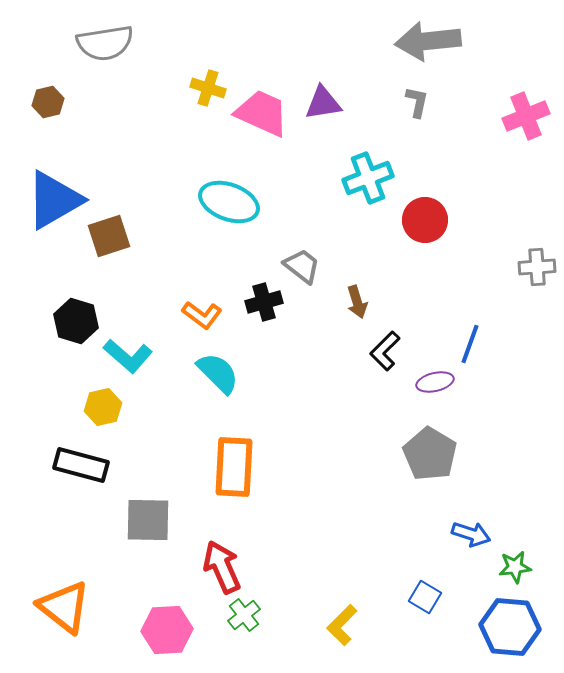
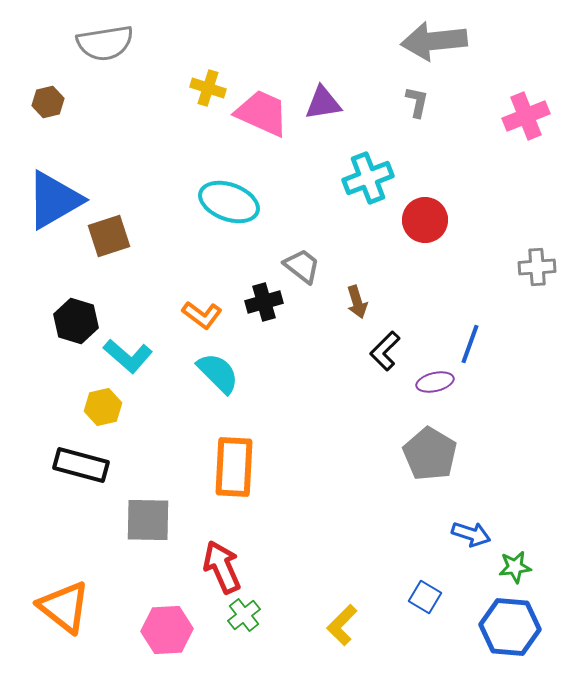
gray arrow: moved 6 px right
